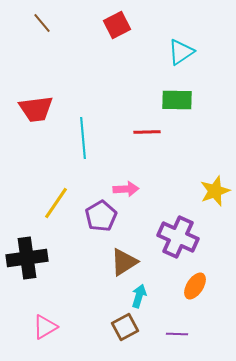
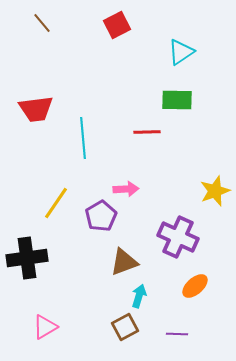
brown triangle: rotated 12 degrees clockwise
orange ellipse: rotated 16 degrees clockwise
